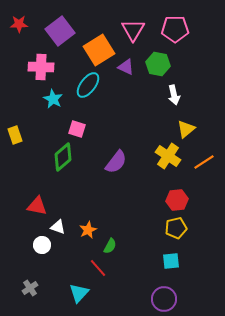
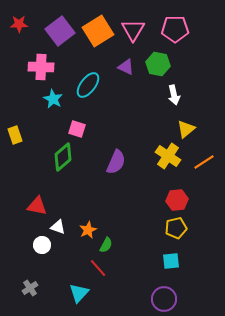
orange square: moved 1 px left, 19 px up
purple semicircle: rotated 15 degrees counterclockwise
green semicircle: moved 4 px left, 1 px up
